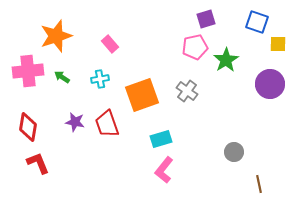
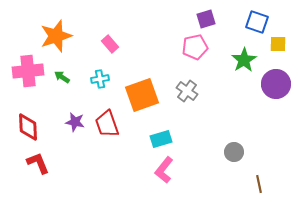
green star: moved 18 px right
purple circle: moved 6 px right
red diamond: rotated 12 degrees counterclockwise
